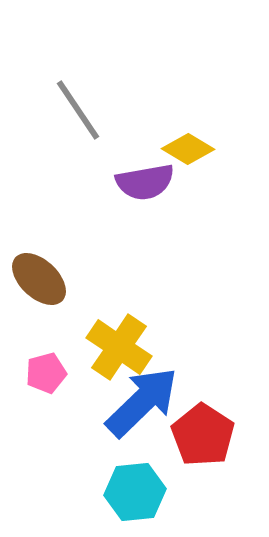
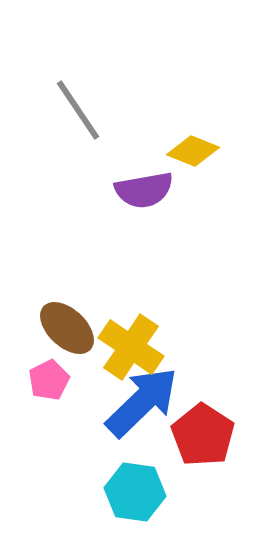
yellow diamond: moved 5 px right, 2 px down; rotated 9 degrees counterclockwise
purple semicircle: moved 1 px left, 8 px down
brown ellipse: moved 28 px right, 49 px down
yellow cross: moved 12 px right
pink pentagon: moved 3 px right, 7 px down; rotated 12 degrees counterclockwise
cyan hexagon: rotated 14 degrees clockwise
